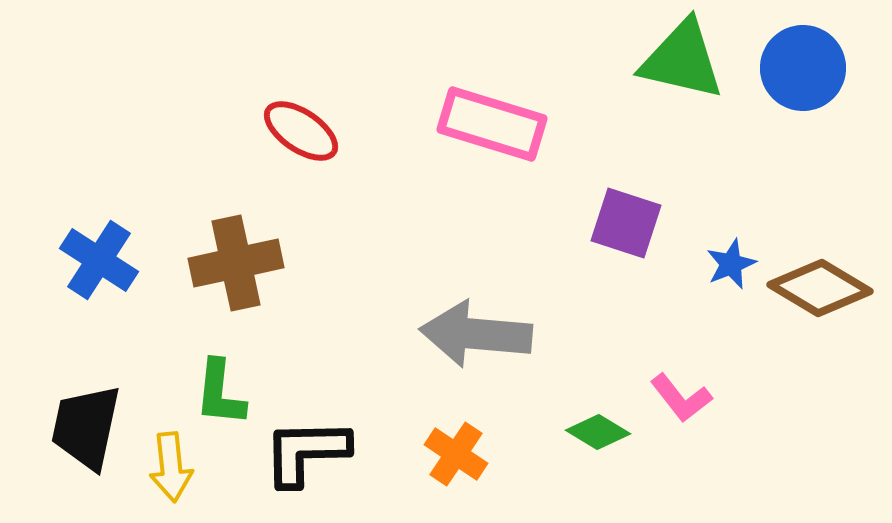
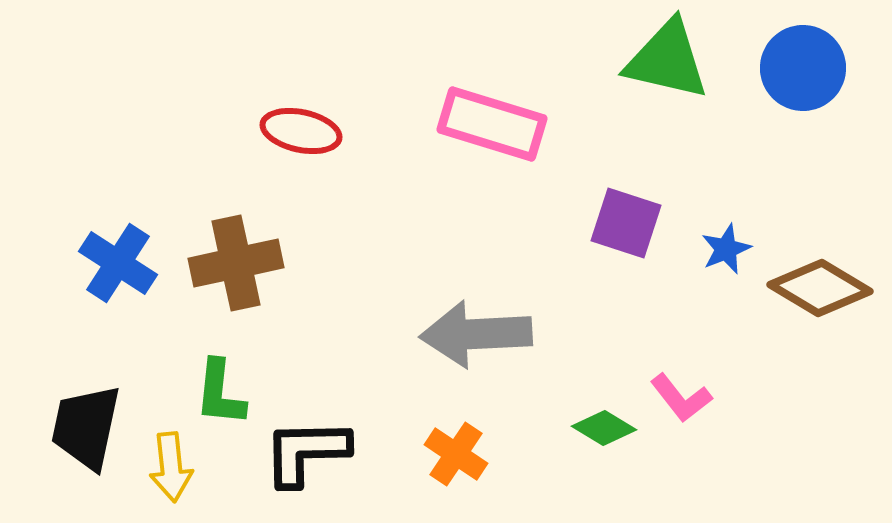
green triangle: moved 15 px left
red ellipse: rotated 22 degrees counterclockwise
blue cross: moved 19 px right, 3 px down
blue star: moved 5 px left, 15 px up
gray arrow: rotated 8 degrees counterclockwise
green diamond: moved 6 px right, 4 px up
